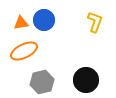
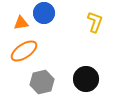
blue circle: moved 7 px up
orange ellipse: rotated 8 degrees counterclockwise
black circle: moved 1 px up
